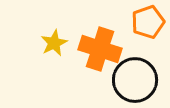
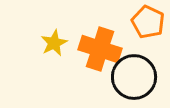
orange pentagon: rotated 28 degrees counterclockwise
black circle: moved 1 px left, 3 px up
